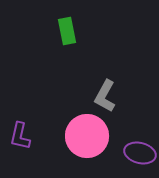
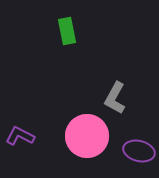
gray L-shape: moved 10 px right, 2 px down
purple L-shape: rotated 104 degrees clockwise
purple ellipse: moved 1 px left, 2 px up
